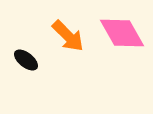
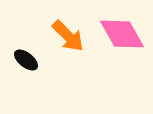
pink diamond: moved 1 px down
